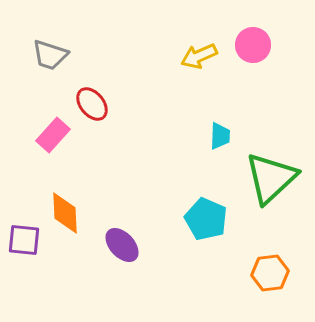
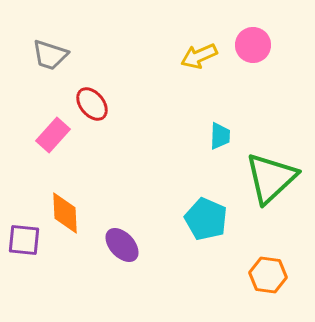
orange hexagon: moved 2 px left, 2 px down; rotated 15 degrees clockwise
